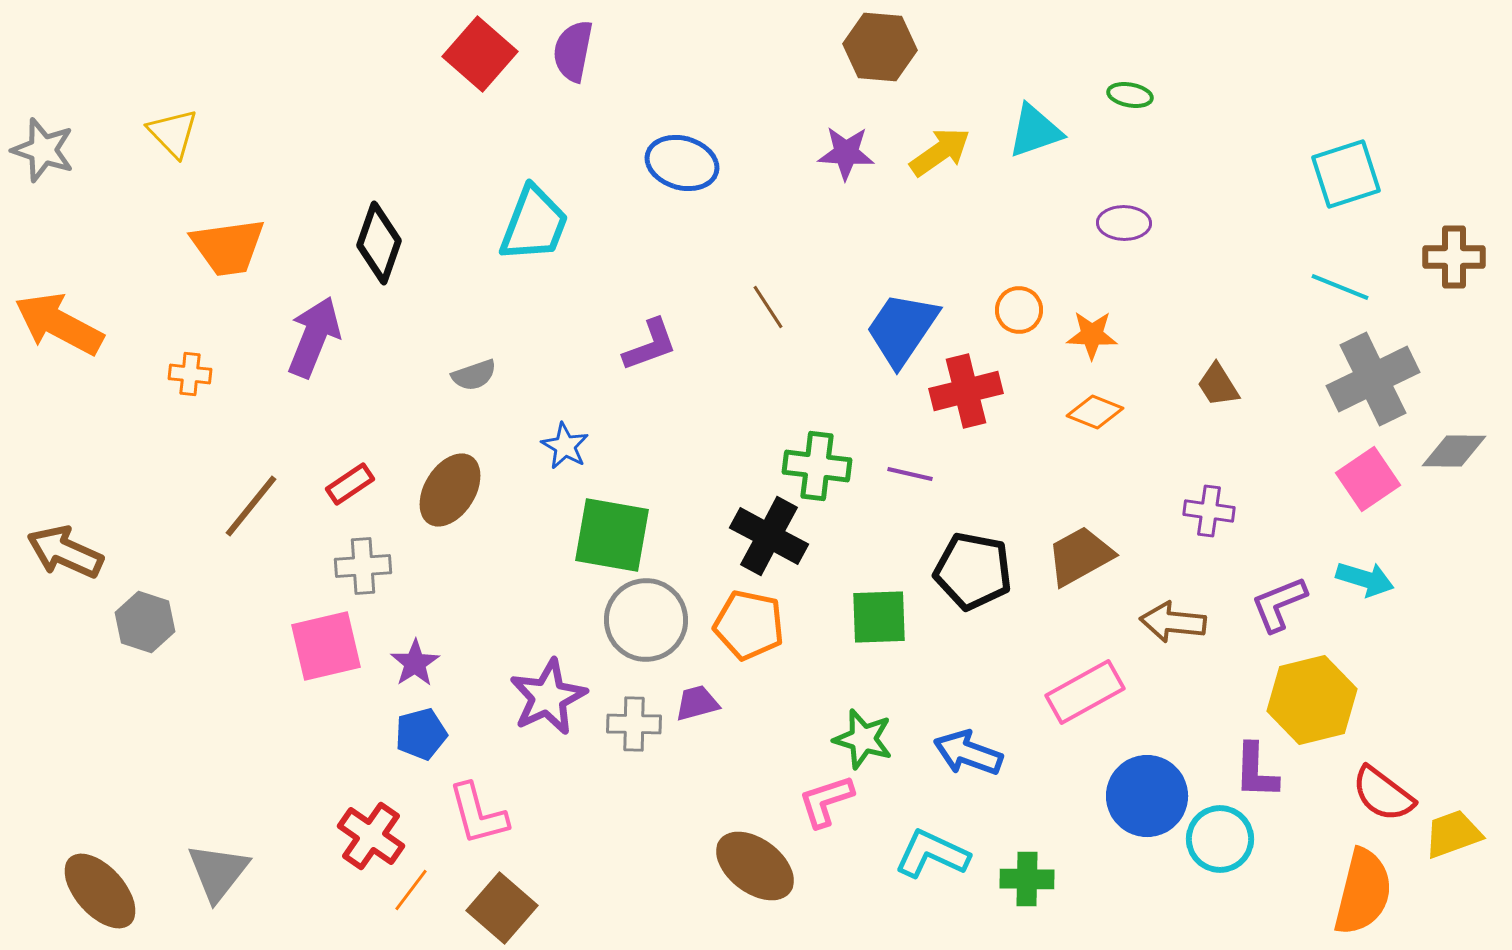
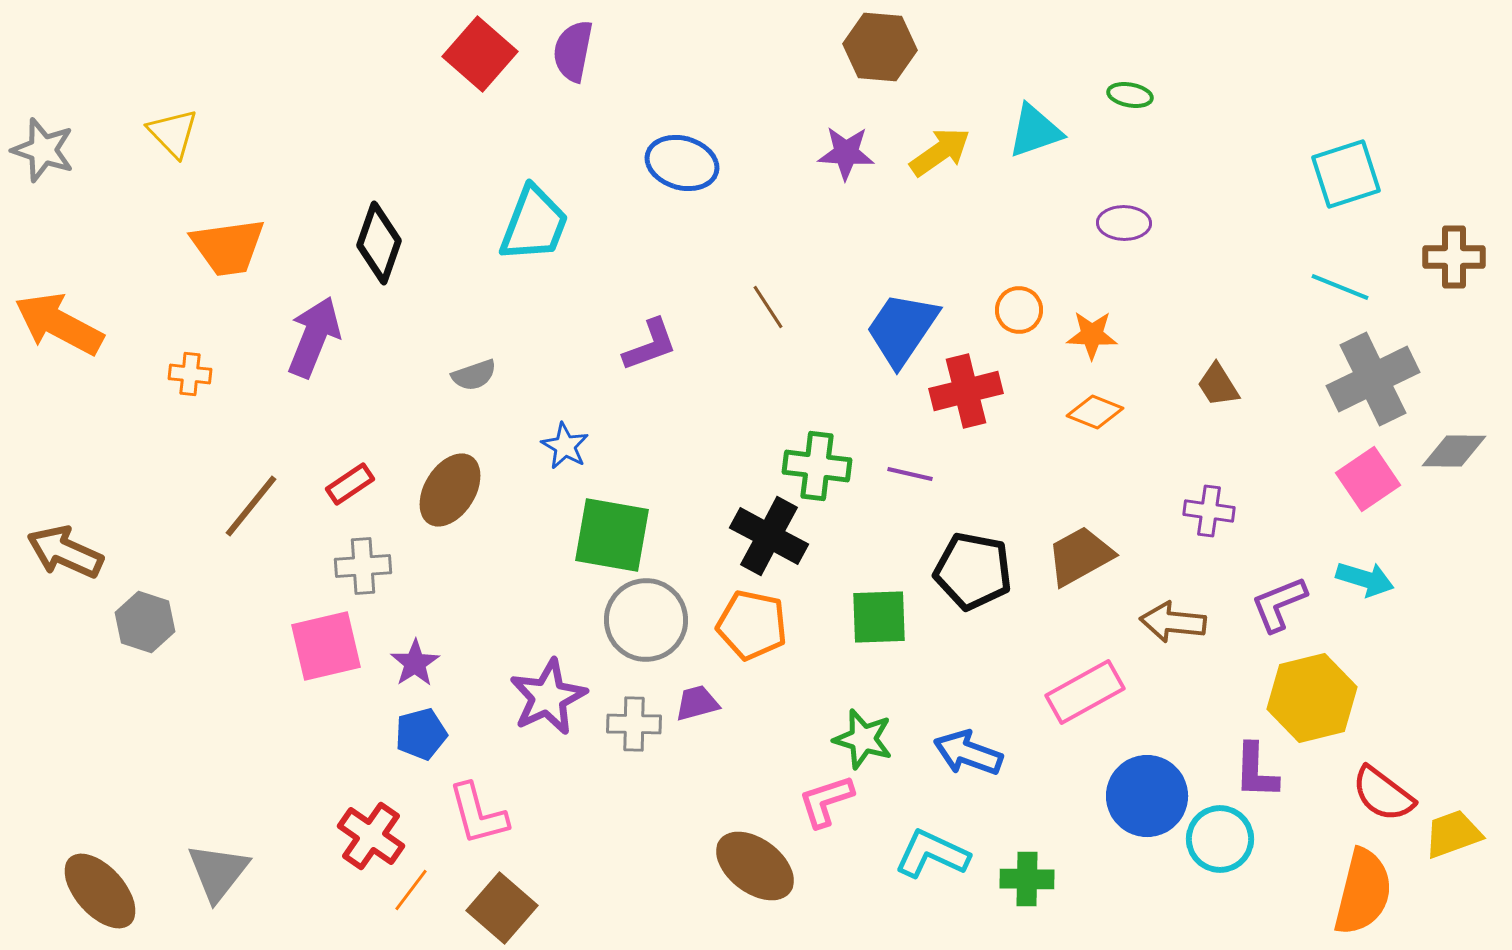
orange pentagon at (749, 625): moved 3 px right
yellow hexagon at (1312, 700): moved 2 px up
